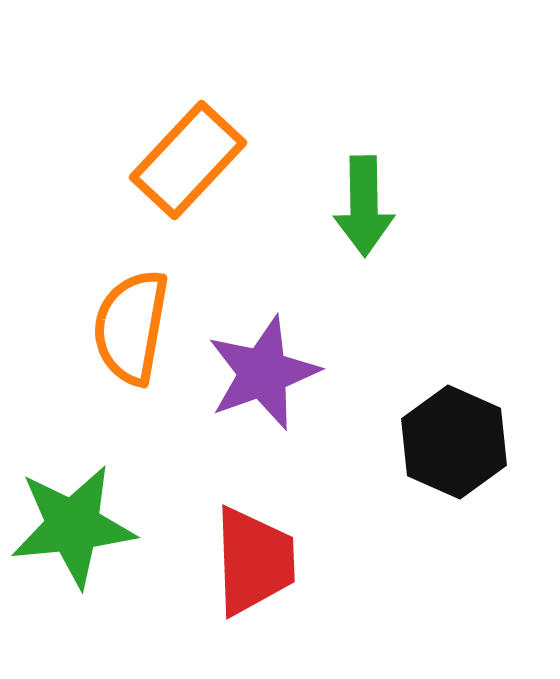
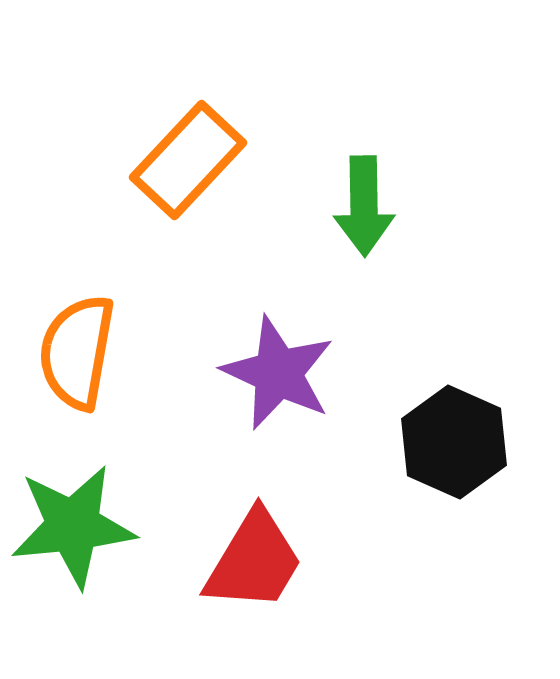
orange semicircle: moved 54 px left, 25 px down
purple star: moved 15 px right; rotated 27 degrees counterclockwise
red trapezoid: rotated 33 degrees clockwise
